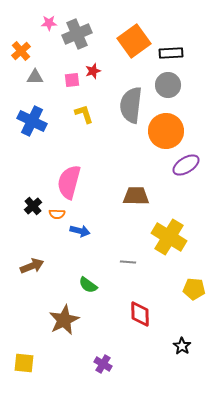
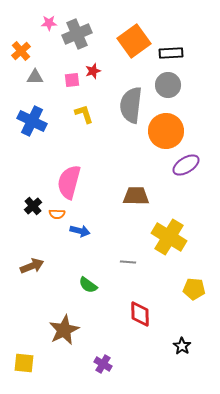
brown star: moved 10 px down
